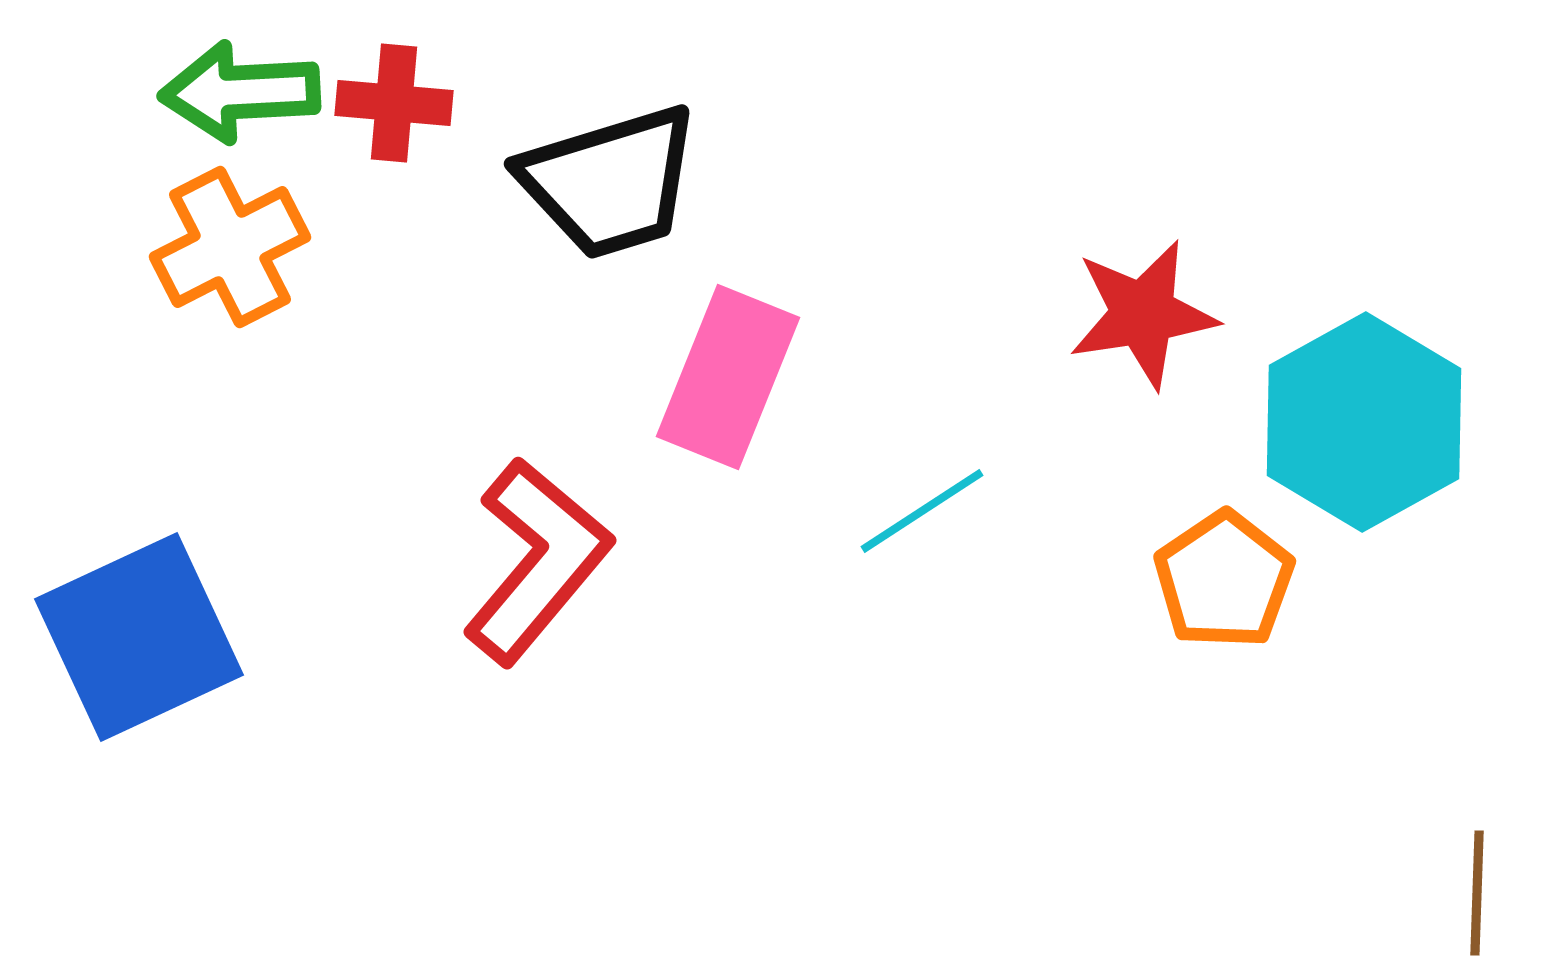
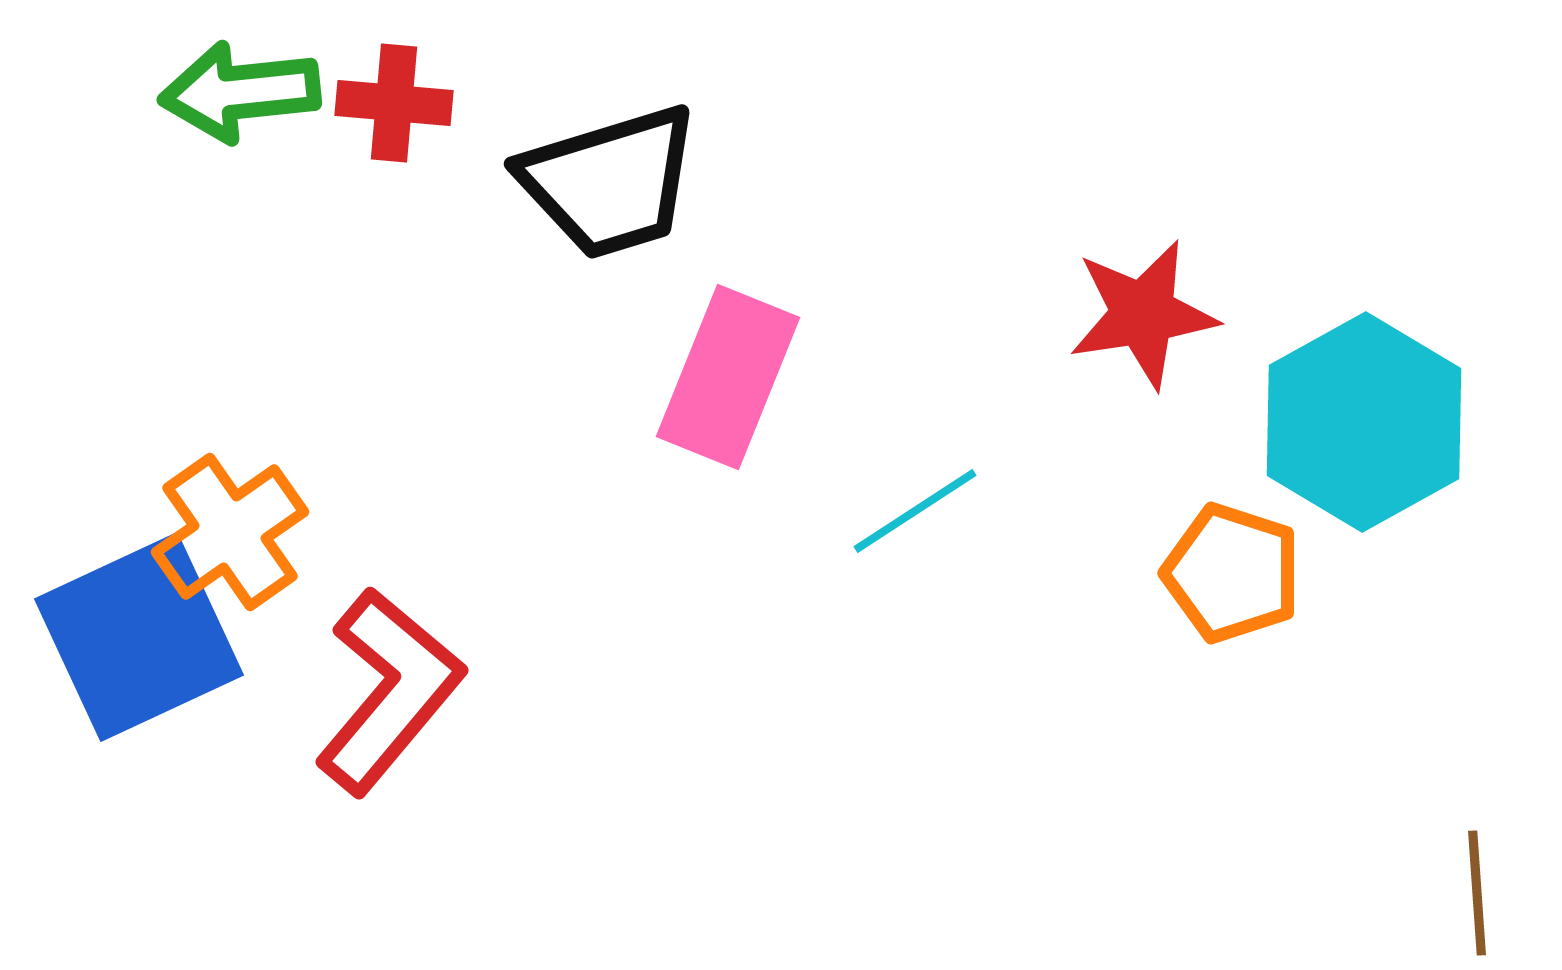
green arrow: rotated 3 degrees counterclockwise
orange cross: moved 285 px down; rotated 8 degrees counterclockwise
cyan line: moved 7 px left
red L-shape: moved 148 px left, 130 px down
orange pentagon: moved 8 px right, 7 px up; rotated 20 degrees counterclockwise
brown line: rotated 6 degrees counterclockwise
